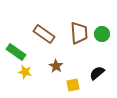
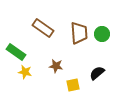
brown rectangle: moved 1 px left, 6 px up
brown star: rotated 24 degrees counterclockwise
